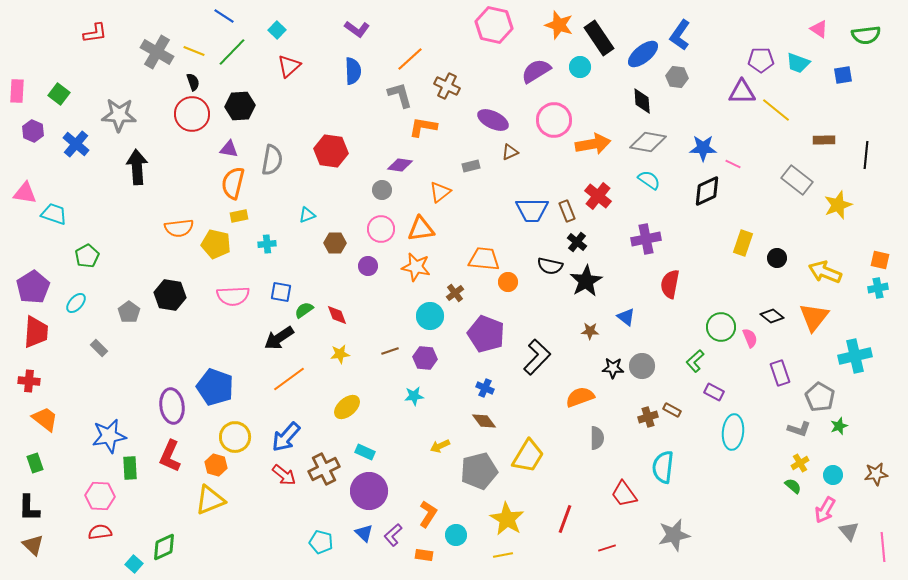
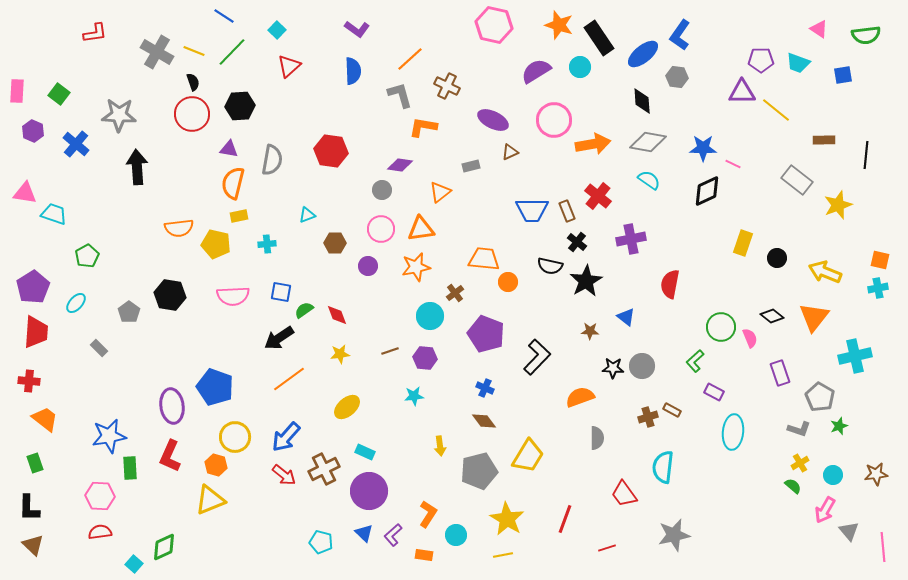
purple cross at (646, 239): moved 15 px left
orange star at (416, 267): rotated 24 degrees counterclockwise
yellow arrow at (440, 446): rotated 72 degrees counterclockwise
